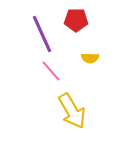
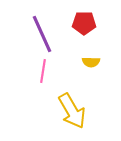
red pentagon: moved 8 px right, 3 px down
yellow semicircle: moved 1 px right, 4 px down
pink line: moved 8 px left; rotated 50 degrees clockwise
